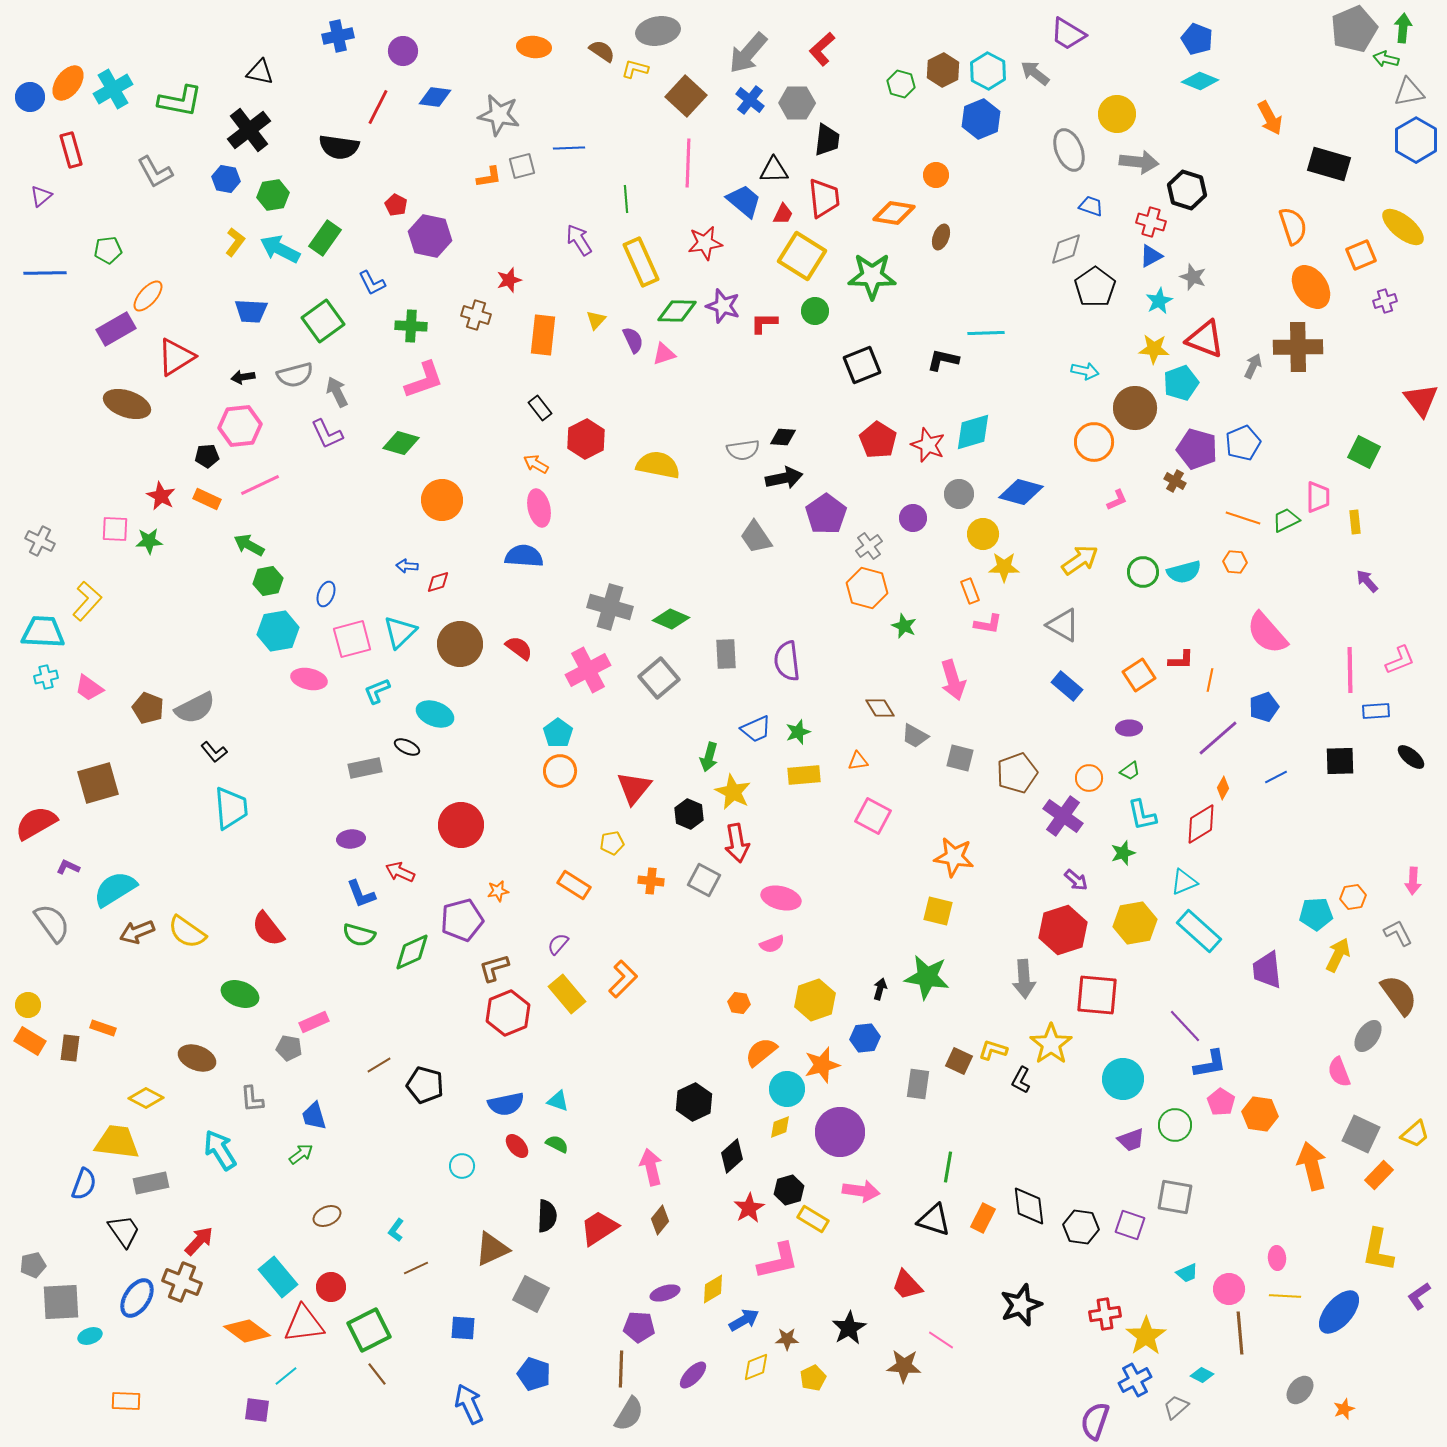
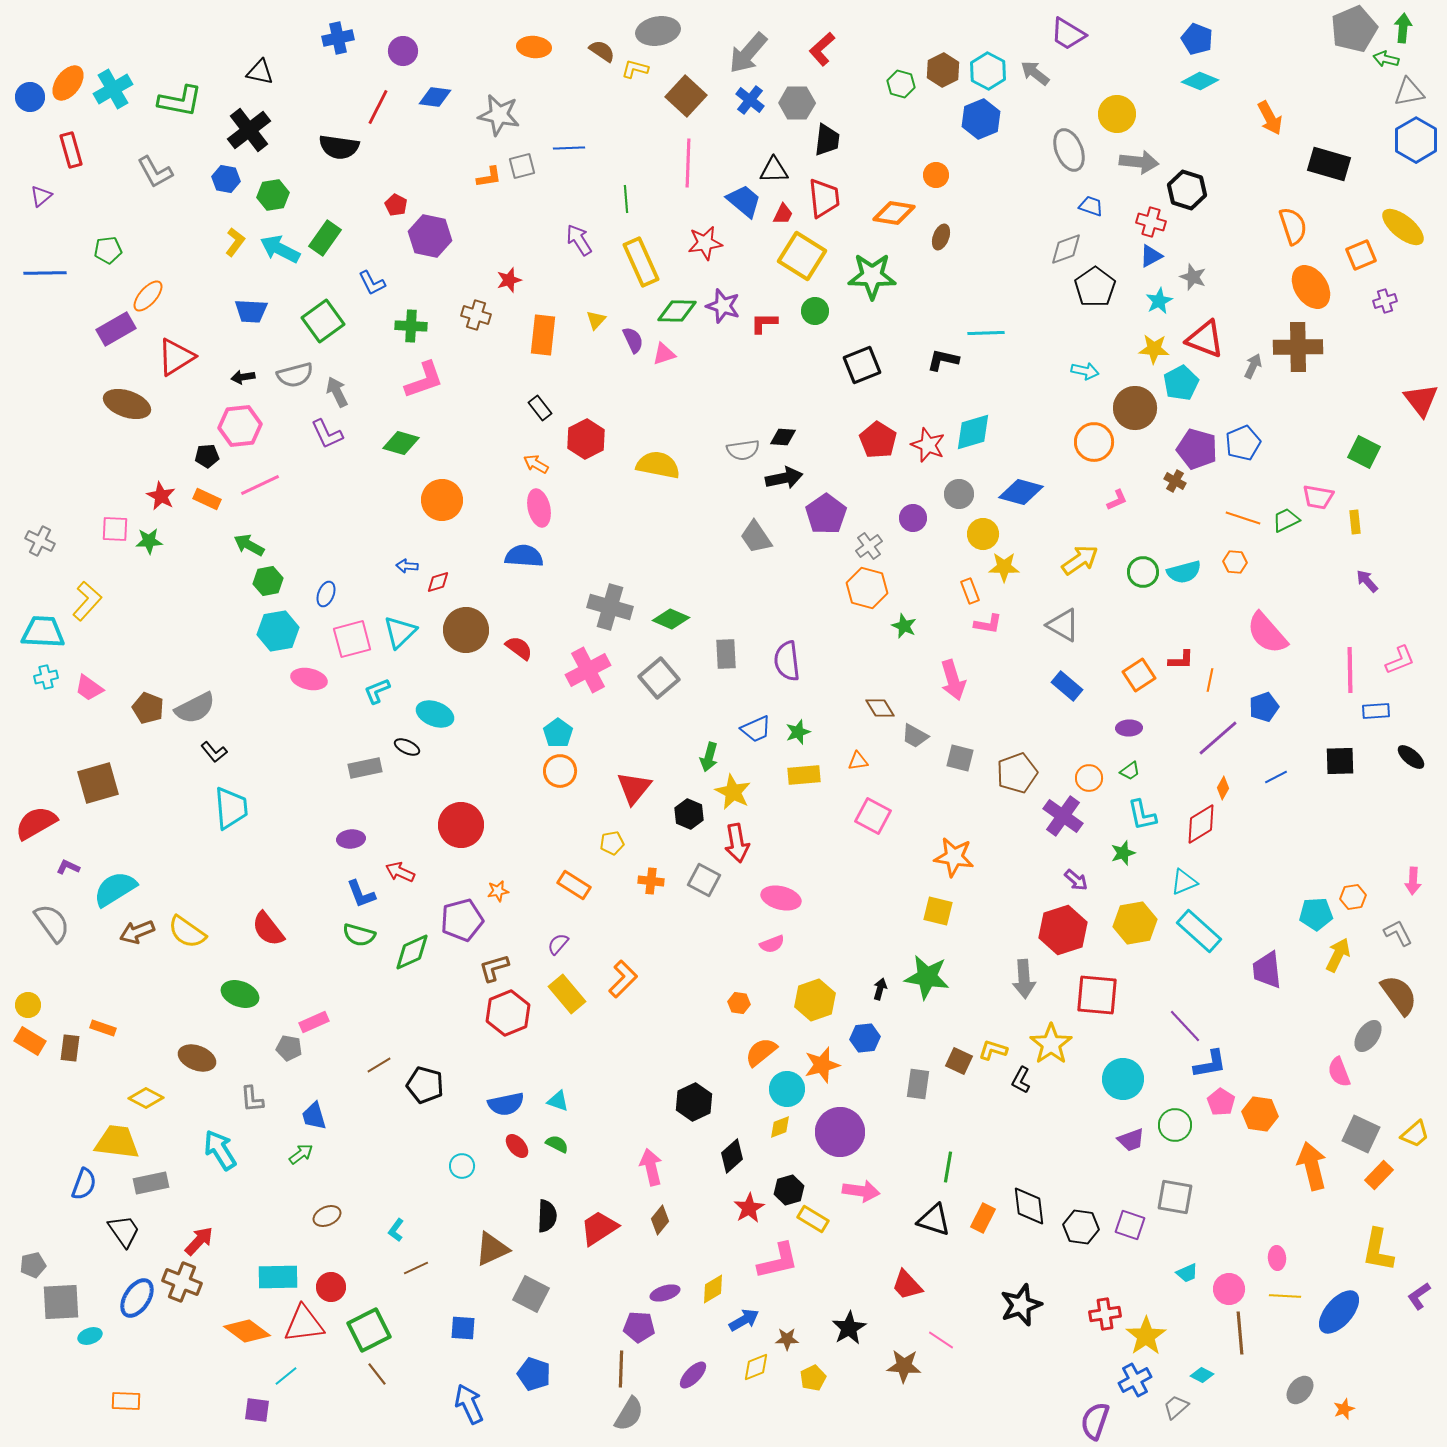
blue cross at (338, 36): moved 2 px down
cyan pentagon at (1181, 383): rotated 8 degrees counterclockwise
pink trapezoid at (1318, 497): rotated 100 degrees clockwise
brown circle at (460, 644): moved 6 px right, 14 px up
cyan rectangle at (278, 1277): rotated 51 degrees counterclockwise
